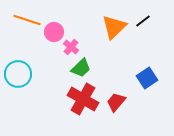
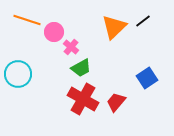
green trapezoid: rotated 15 degrees clockwise
